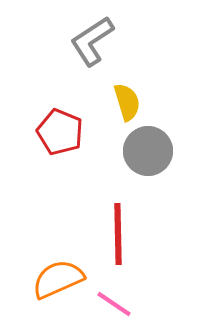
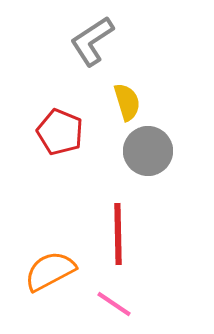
orange semicircle: moved 8 px left, 8 px up; rotated 4 degrees counterclockwise
